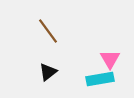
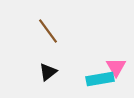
pink triangle: moved 6 px right, 8 px down
